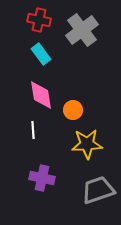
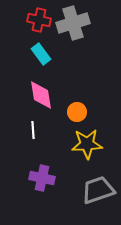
gray cross: moved 9 px left, 7 px up; rotated 20 degrees clockwise
orange circle: moved 4 px right, 2 px down
